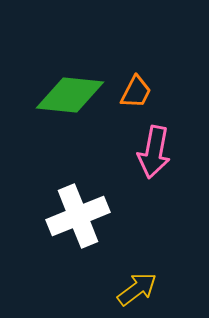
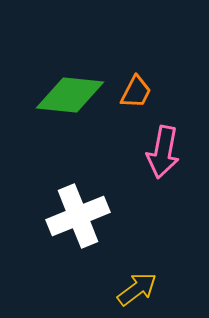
pink arrow: moved 9 px right
